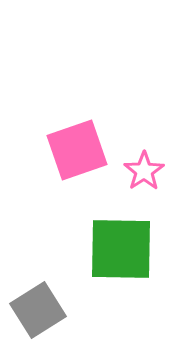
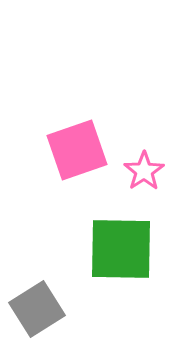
gray square: moved 1 px left, 1 px up
